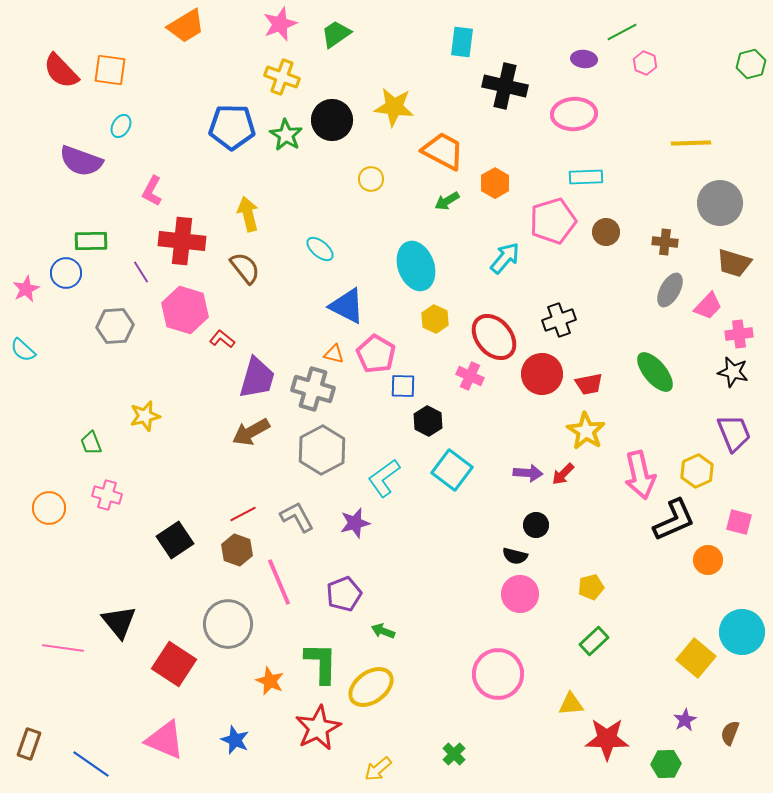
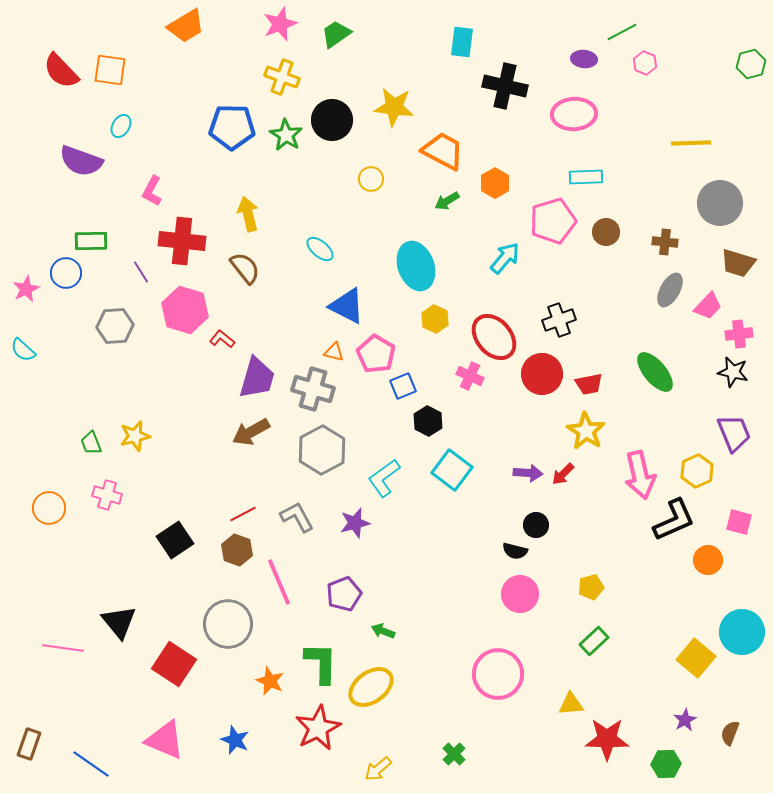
brown trapezoid at (734, 263): moved 4 px right
orange triangle at (334, 354): moved 2 px up
blue square at (403, 386): rotated 24 degrees counterclockwise
yellow star at (145, 416): moved 10 px left, 20 px down
black semicircle at (515, 556): moved 5 px up
